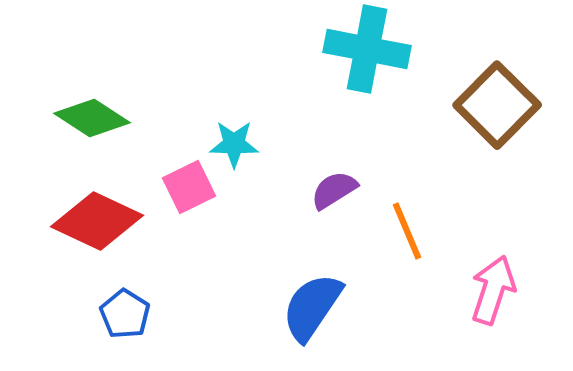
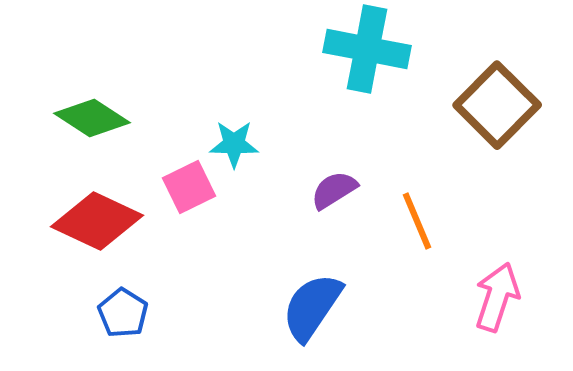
orange line: moved 10 px right, 10 px up
pink arrow: moved 4 px right, 7 px down
blue pentagon: moved 2 px left, 1 px up
